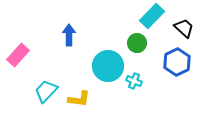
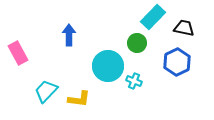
cyan rectangle: moved 1 px right, 1 px down
black trapezoid: rotated 30 degrees counterclockwise
pink rectangle: moved 2 px up; rotated 70 degrees counterclockwise
